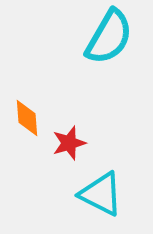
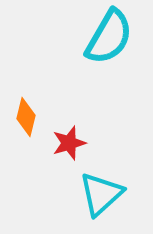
orange diamond: moved 1 px left, 1 px up; rotated 18 degrees clockwise
cyan triangle: rotated 51 degrees clockwise
